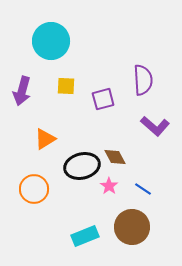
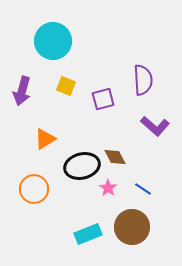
cyan circle: moved 2 px right
yellow square: rotated 18 degrees clockwise
pink star: moved 1 px left, 2 px down
cyan rectangle: moved 3 px right, 2 px up
